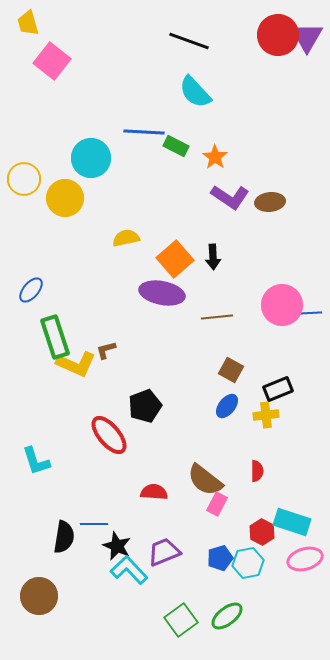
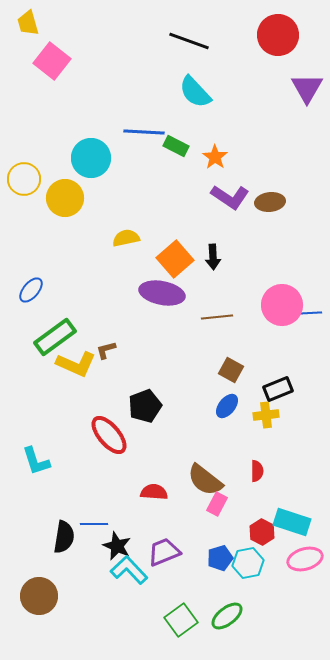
purple triangle at (307, 37): moved 51 px down
green rectangle at (55, 337): rotated 72 degrees clockwise
